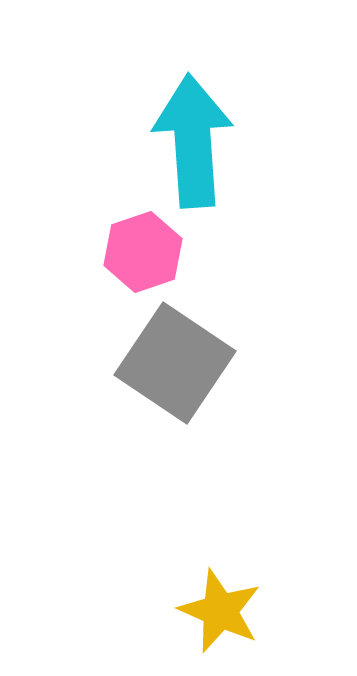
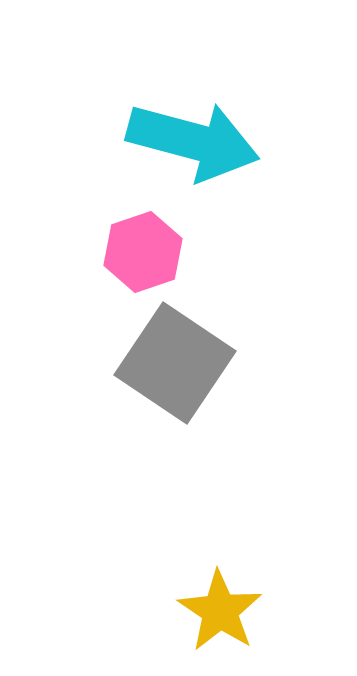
cyan arrow: rotated 109 degrees clockwise
yellow star: rotated 10 degrees clockwise
